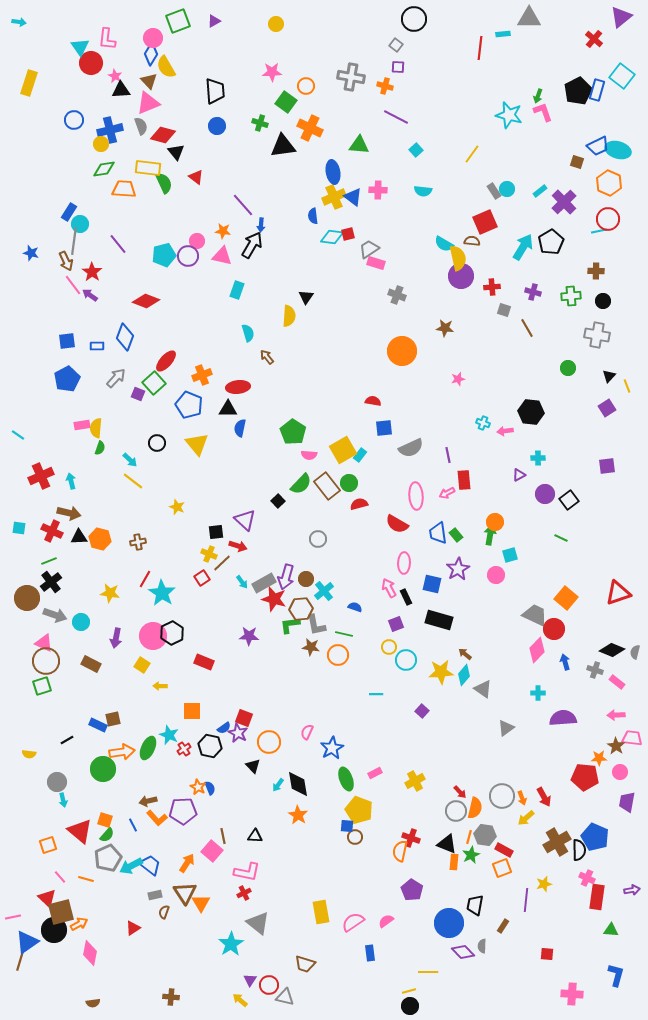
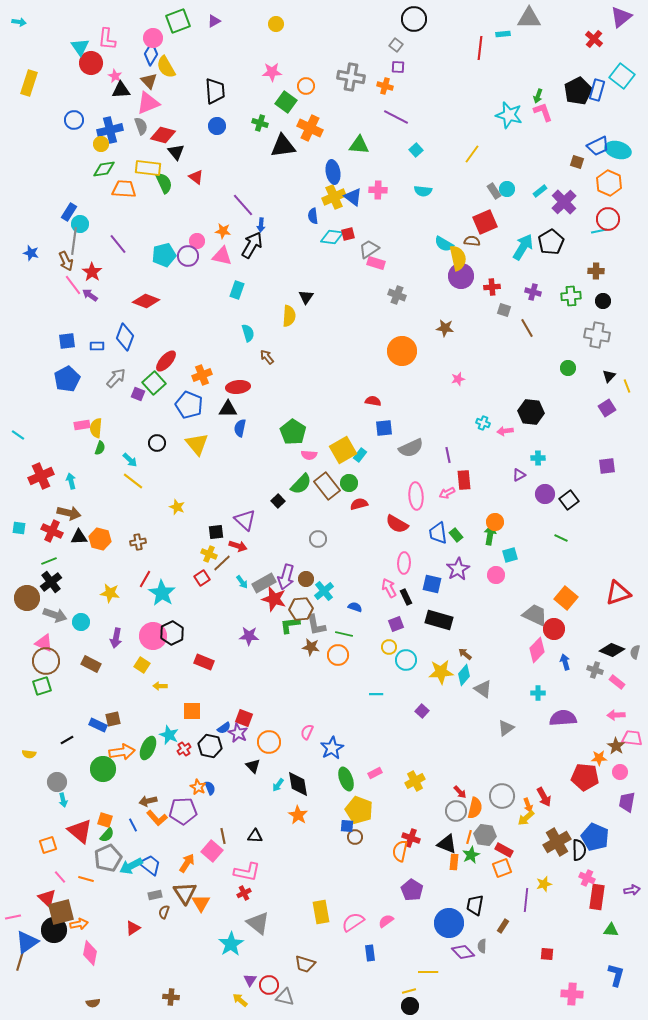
orange arrow at (522, 798): moved 6 px right, 7 px down
orange arrow at (79, 924): rotated 18 degrees clockwise
